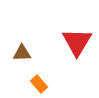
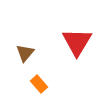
brown triangle: moved 3 px right; rotated 48 degrees counterclockwise
